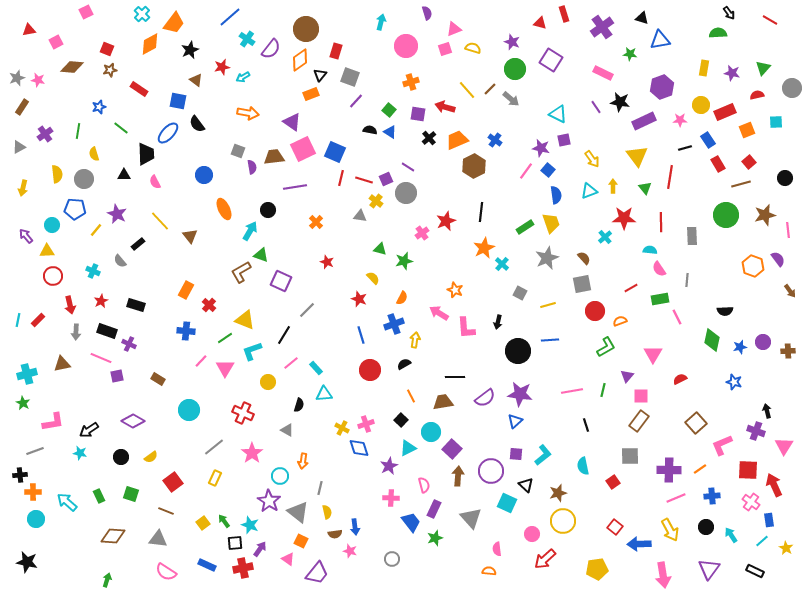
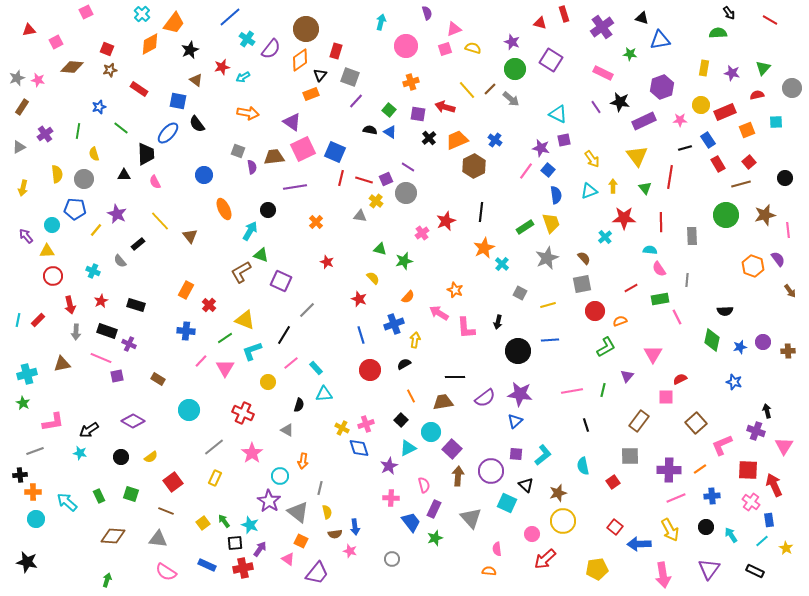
orange semicircle at (402, 298): moved 6 px right, 1 px up; rotated 16 degrees clockwise
pink square at (641, 396): moved 25 px right, 1 px down
